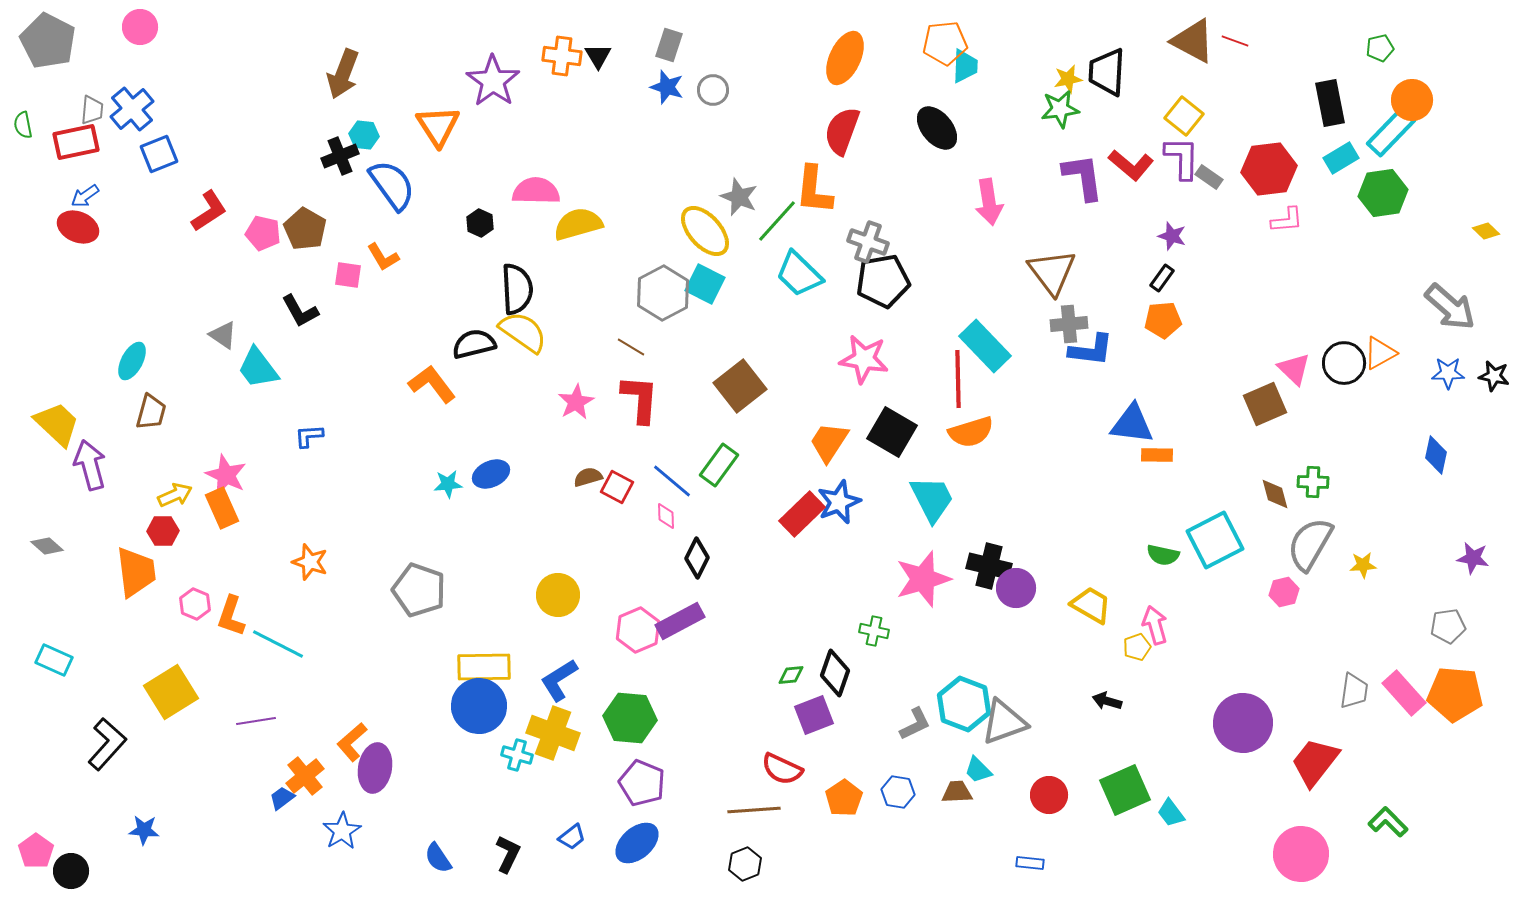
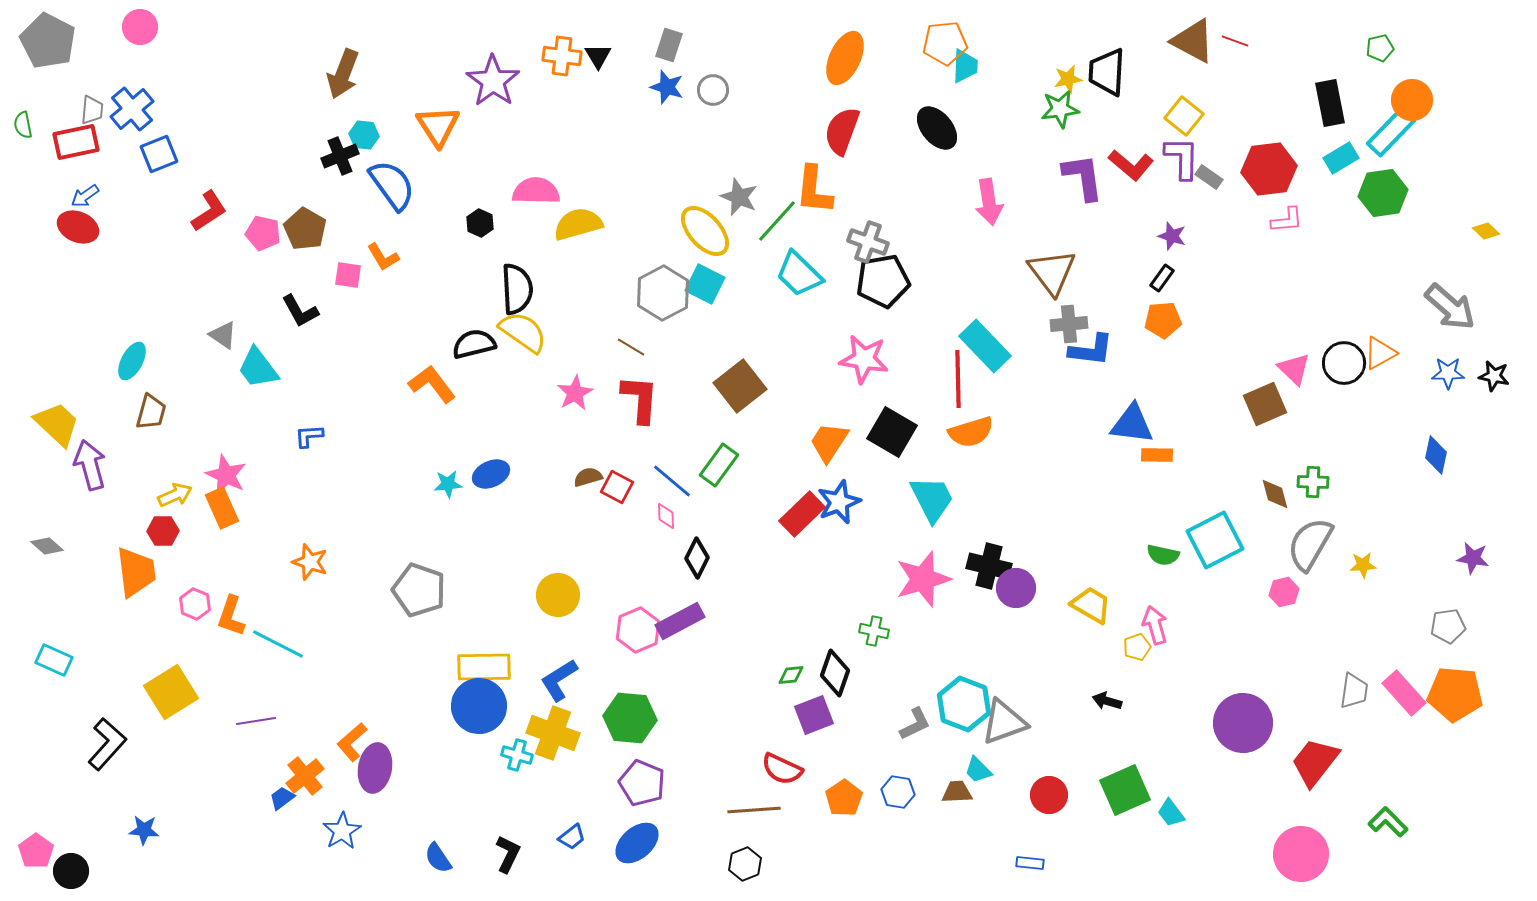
pink star at (576, 402): moved 1 px left, 9 px up
